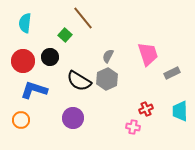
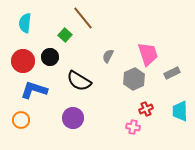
gray hexagon: moved 27 px right
